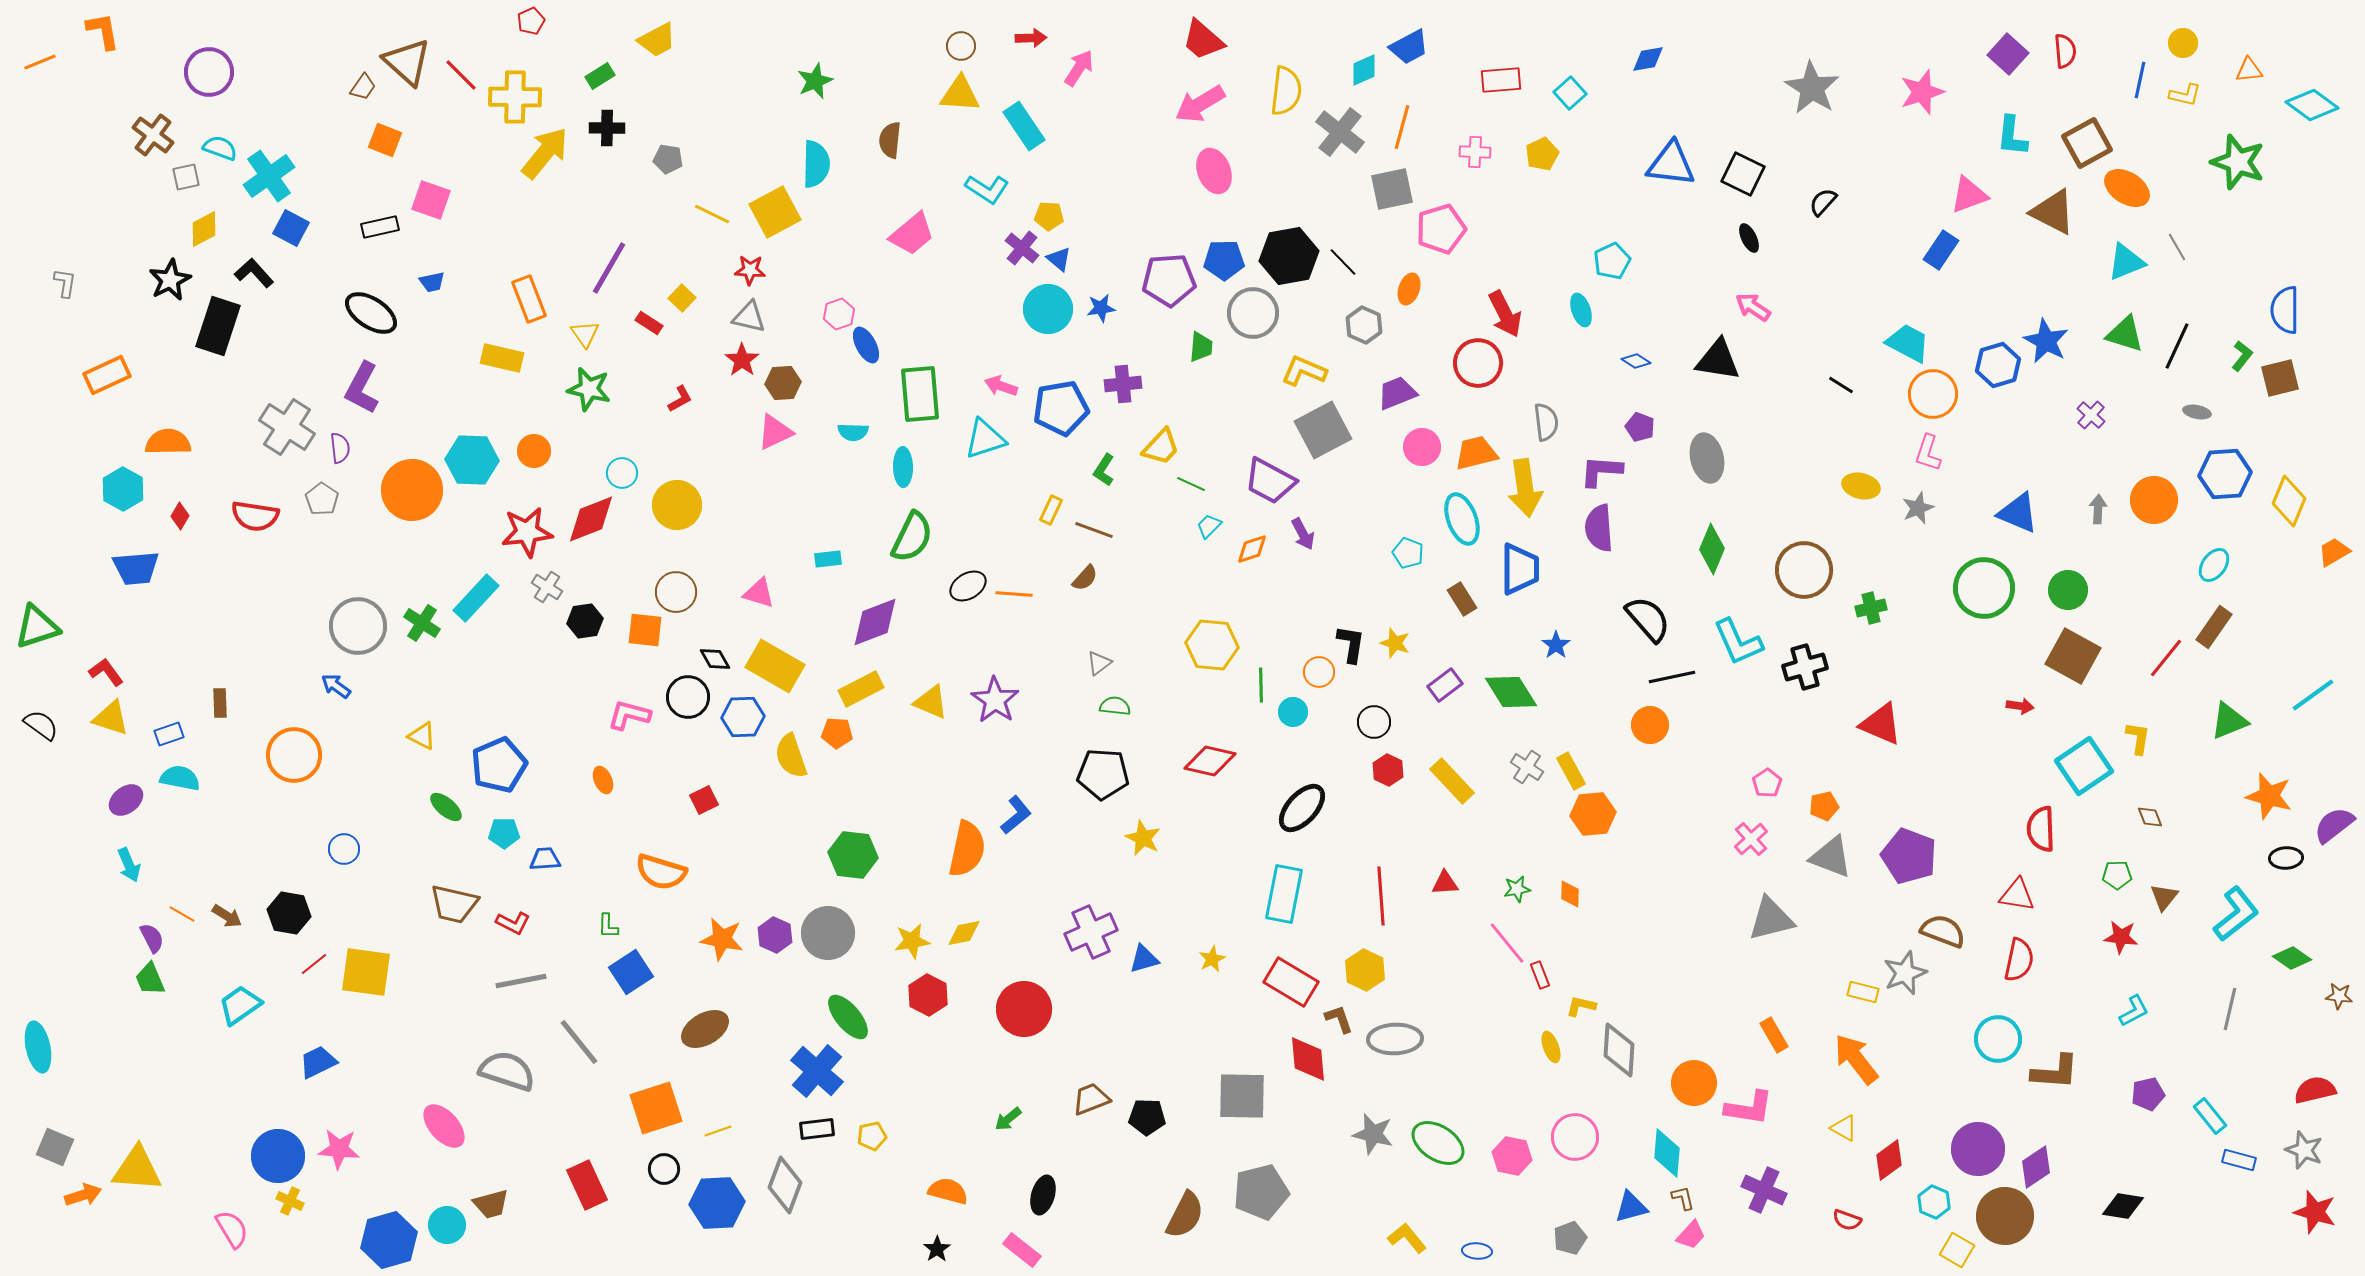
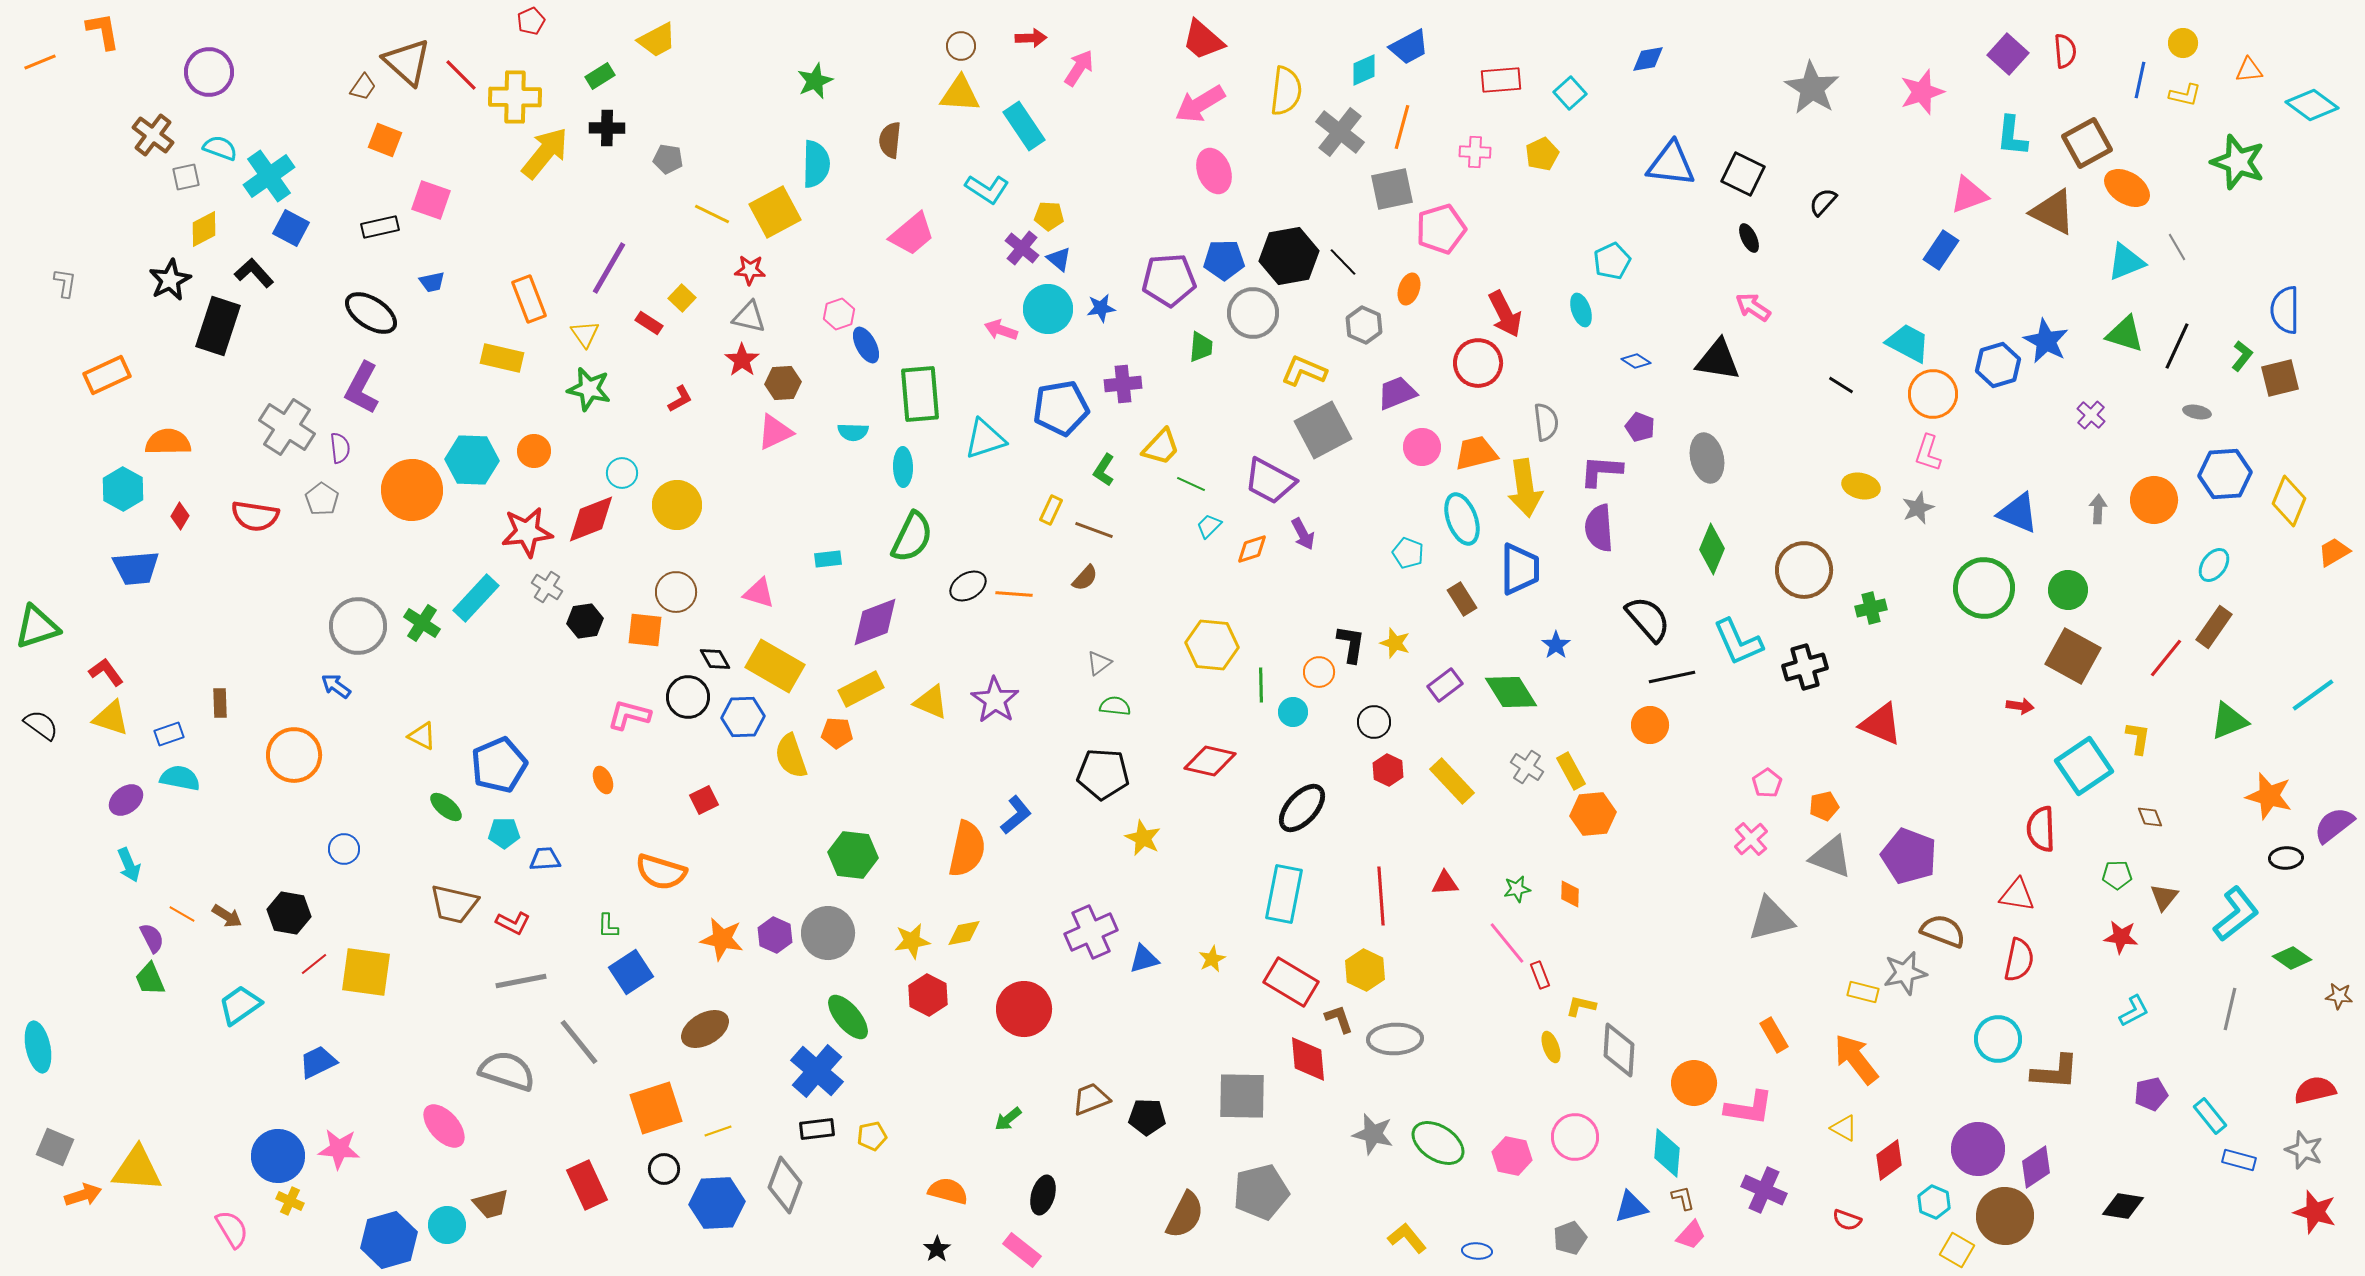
pink arrow at (1001, 386): moved 56 px up
gray star at (1905, 973): rotated 9 degrees clockwise
purple pentagon at (2148, 1094): moved 3 px right
